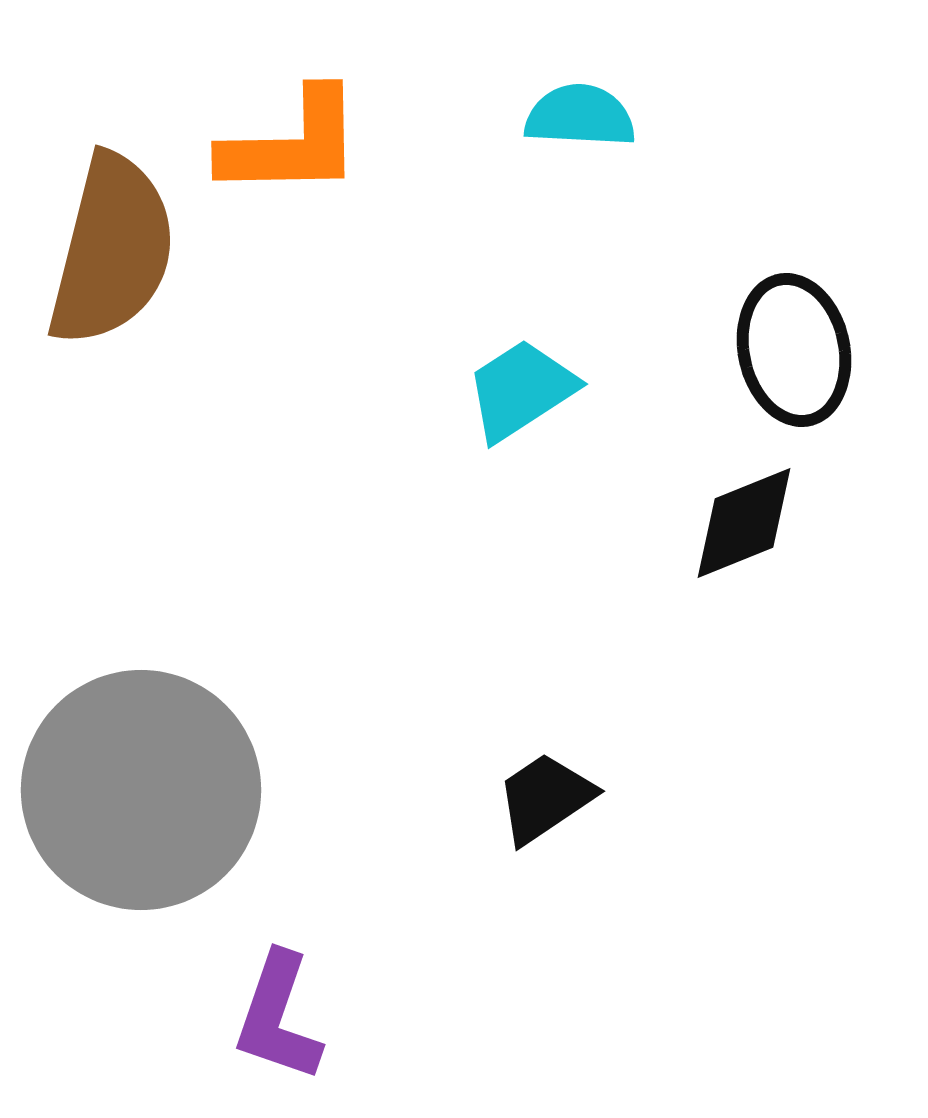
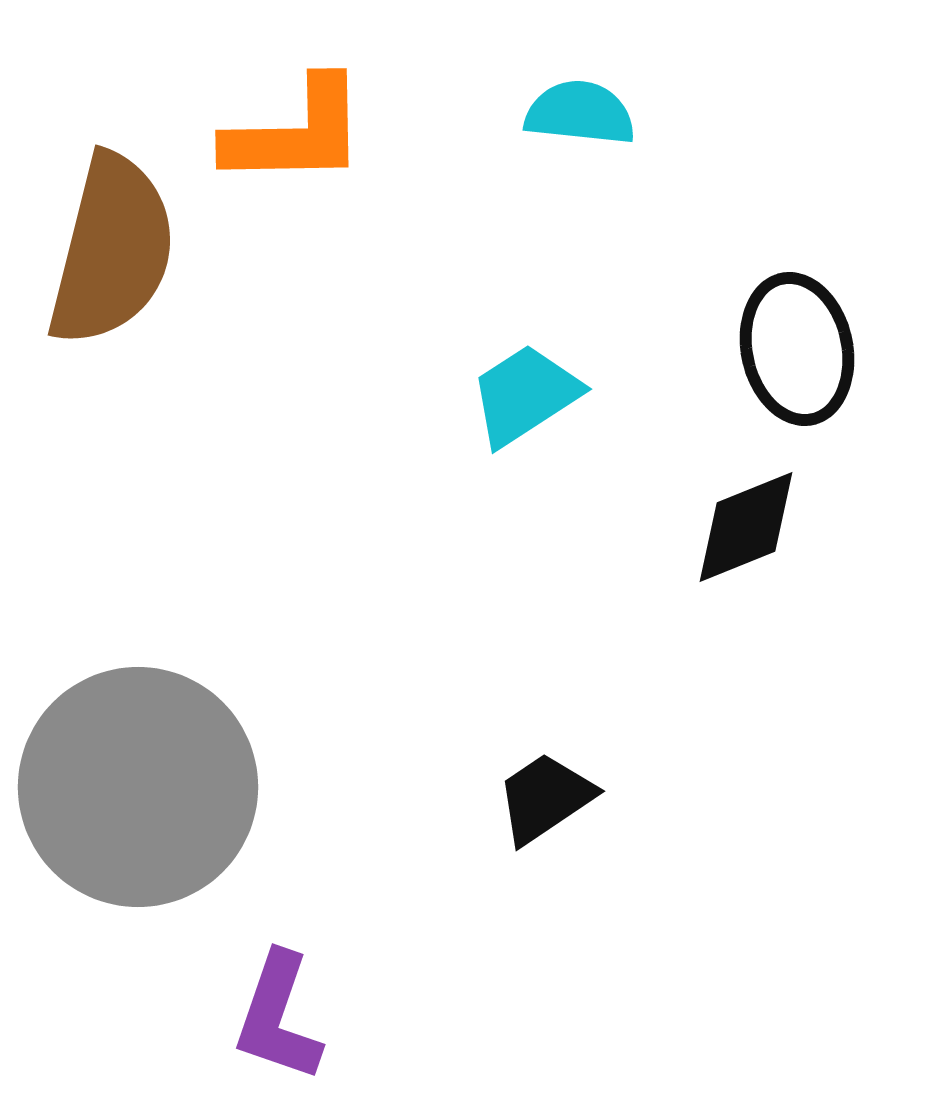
cyan semicircle: moved 3 px up; rotated 3 degrees clockwise
orange L-shape: moved 4 px right, 11 px up
black ellipse: moved 3 px right, 1 px up
cyan trapezoid: moved 4 px right, 5 px down
black diamond: moved 2 px right, 4 px down
gray circle: moved 3 px left, 3 px up
